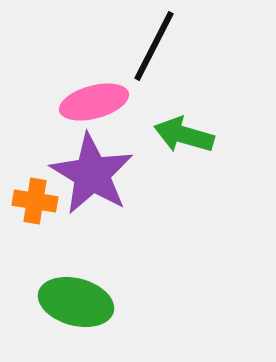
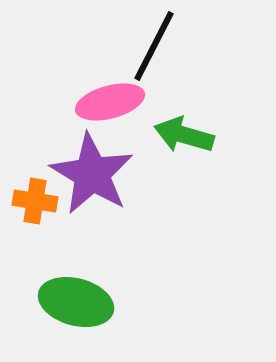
pink ellipse: moved 16 px right
